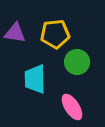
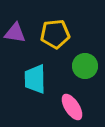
green circle: moved 8 px right, 4 px down
